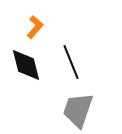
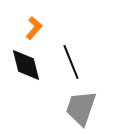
orange L-shape: moved 1 px left, 1 px down
gray trapezoid: moved 3 px right, 2 px up
